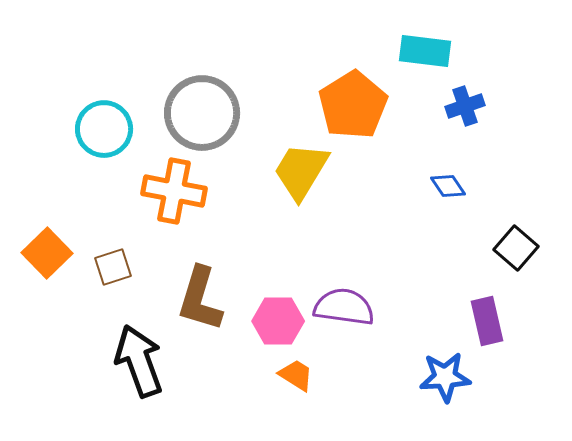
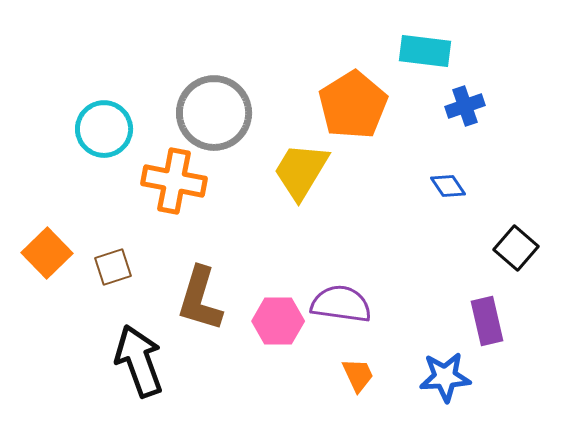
gray circle: moved 12 px right
orange cross: moved 10 px up
purple semicircle: moved 3 px left, 3 px up
orange trapezoid: moved 62 px right; rotated 33 degrees clockwise
